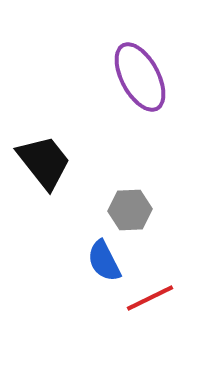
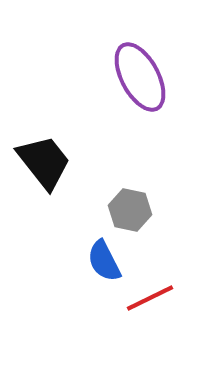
gray hexagon: rotated 15 degrees clockwise
